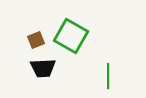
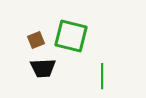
green square: rotated 16 degrees counterclockwise
green line: moved 6 px left
